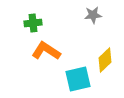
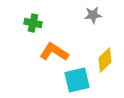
green cross: rotated 18 degrees clockwise
orange L-shape: moved 8 px right, 1 px down
cyan square: moved 1 px left, 1 px down
